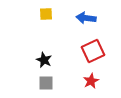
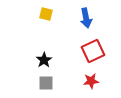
yellow square: rotated 16 degrees clockwise
blue arrow: rotated 108 degrees counterclockwise
black star: rotated 14 degrees clockwise
red star: rotated 21 degrees clockwise
